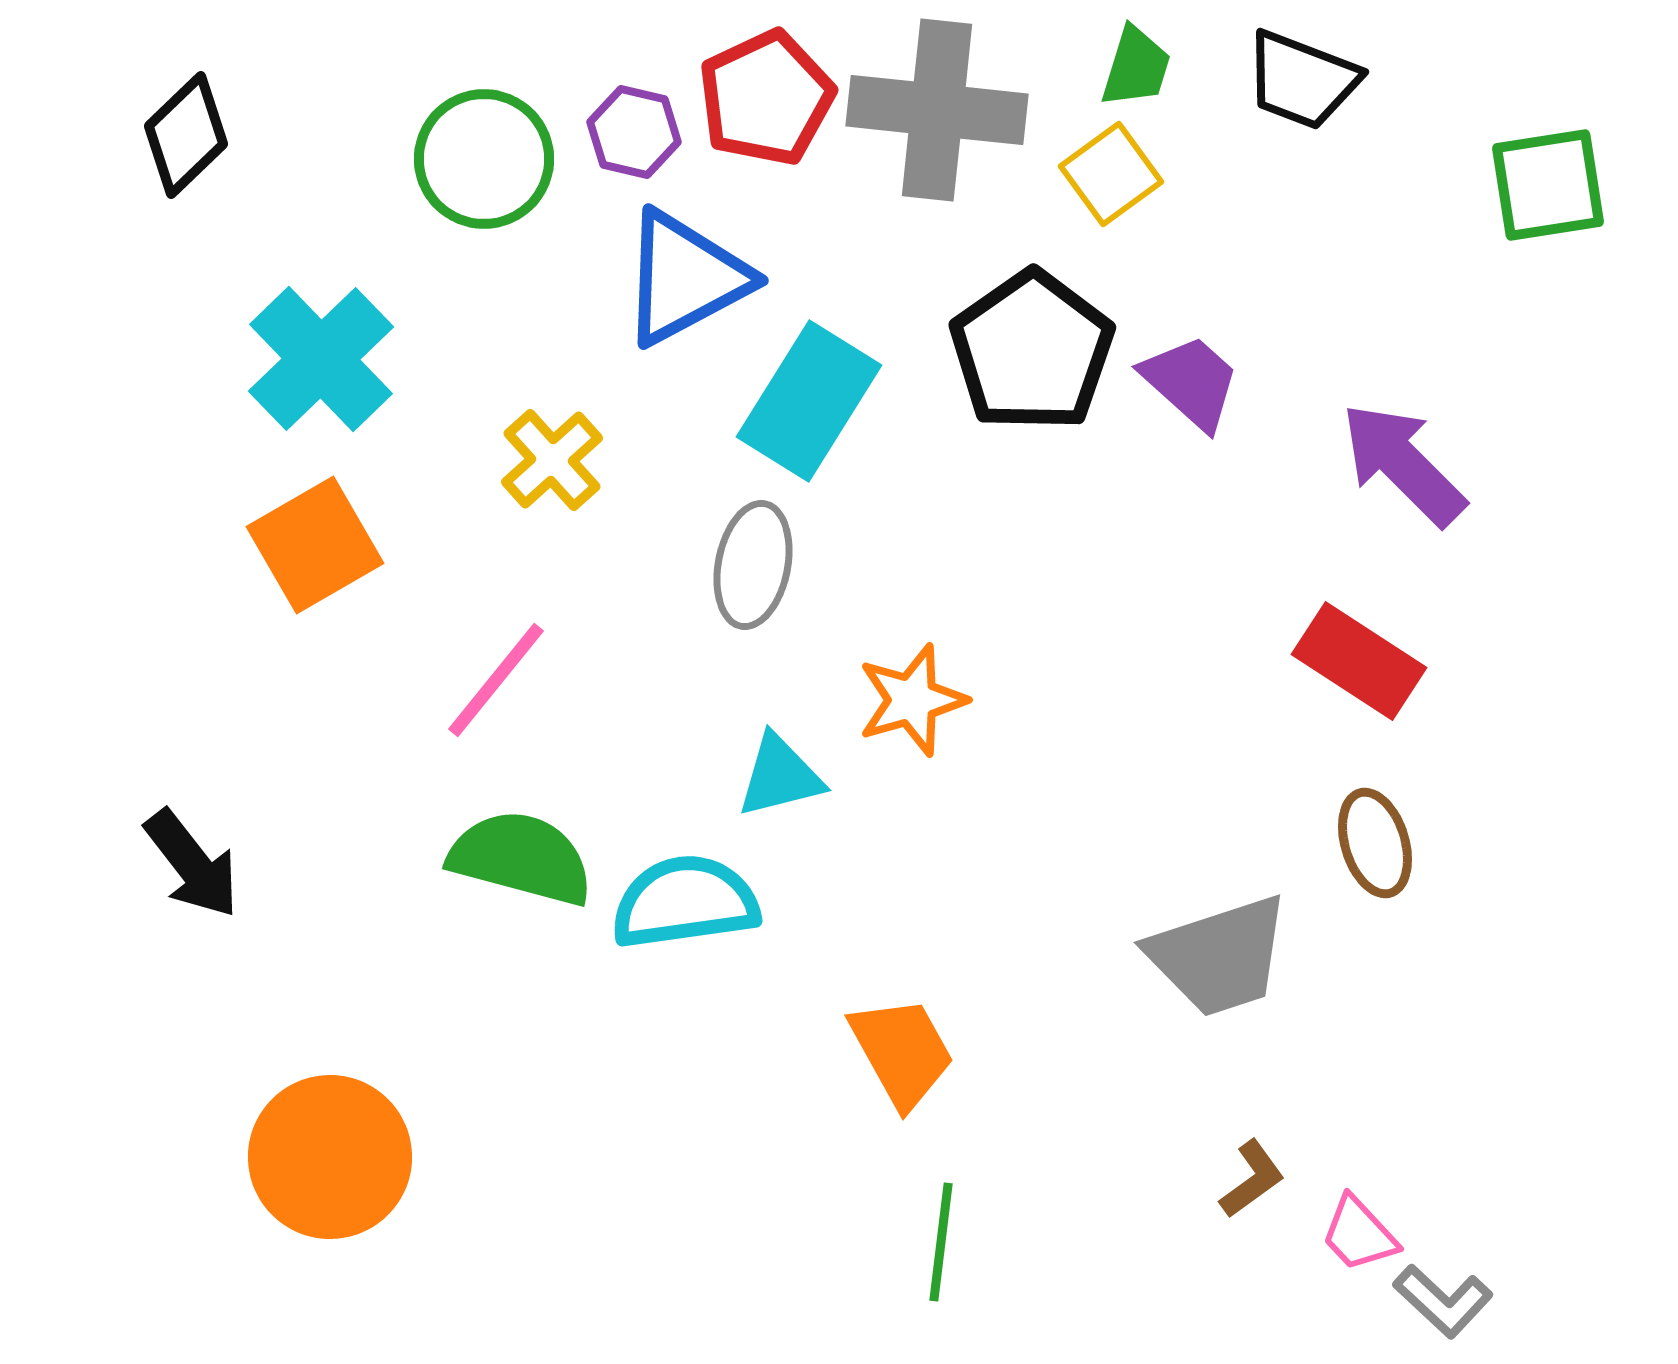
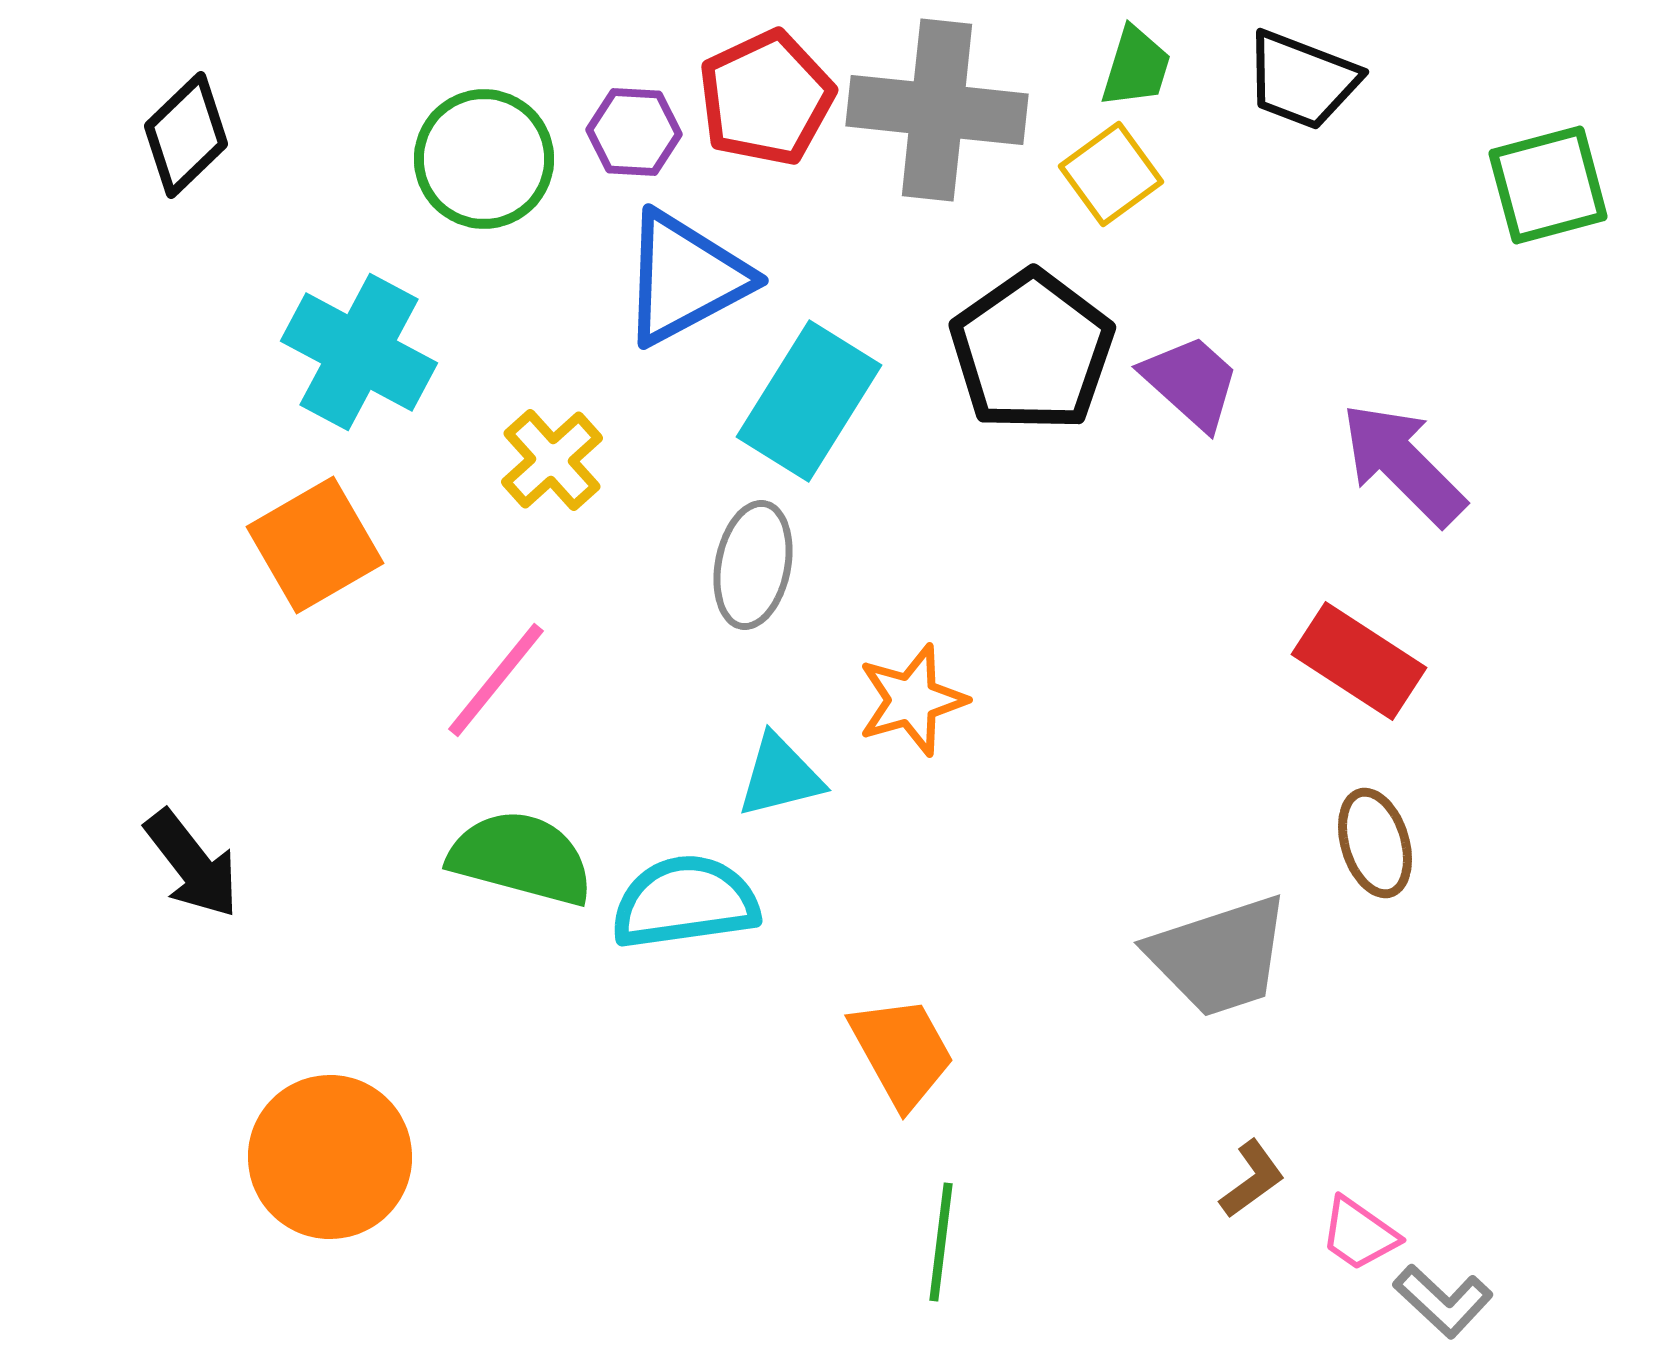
purple hexagon: rotated 10 degrees counterclockwise
green square: rotated 6 degrees counterclockwise
cyan cross: moved 38 px right, 7 px up; rotated 18 degrees counterclockwise
pink trapezoid: rotated 12 degrees counterclockwise
